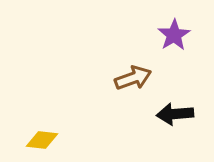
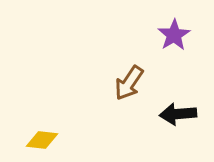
brown arrow: moved 4 px left, 5 px down; rotated 144 degrees clockwise
black arrow: moved 3 px right
